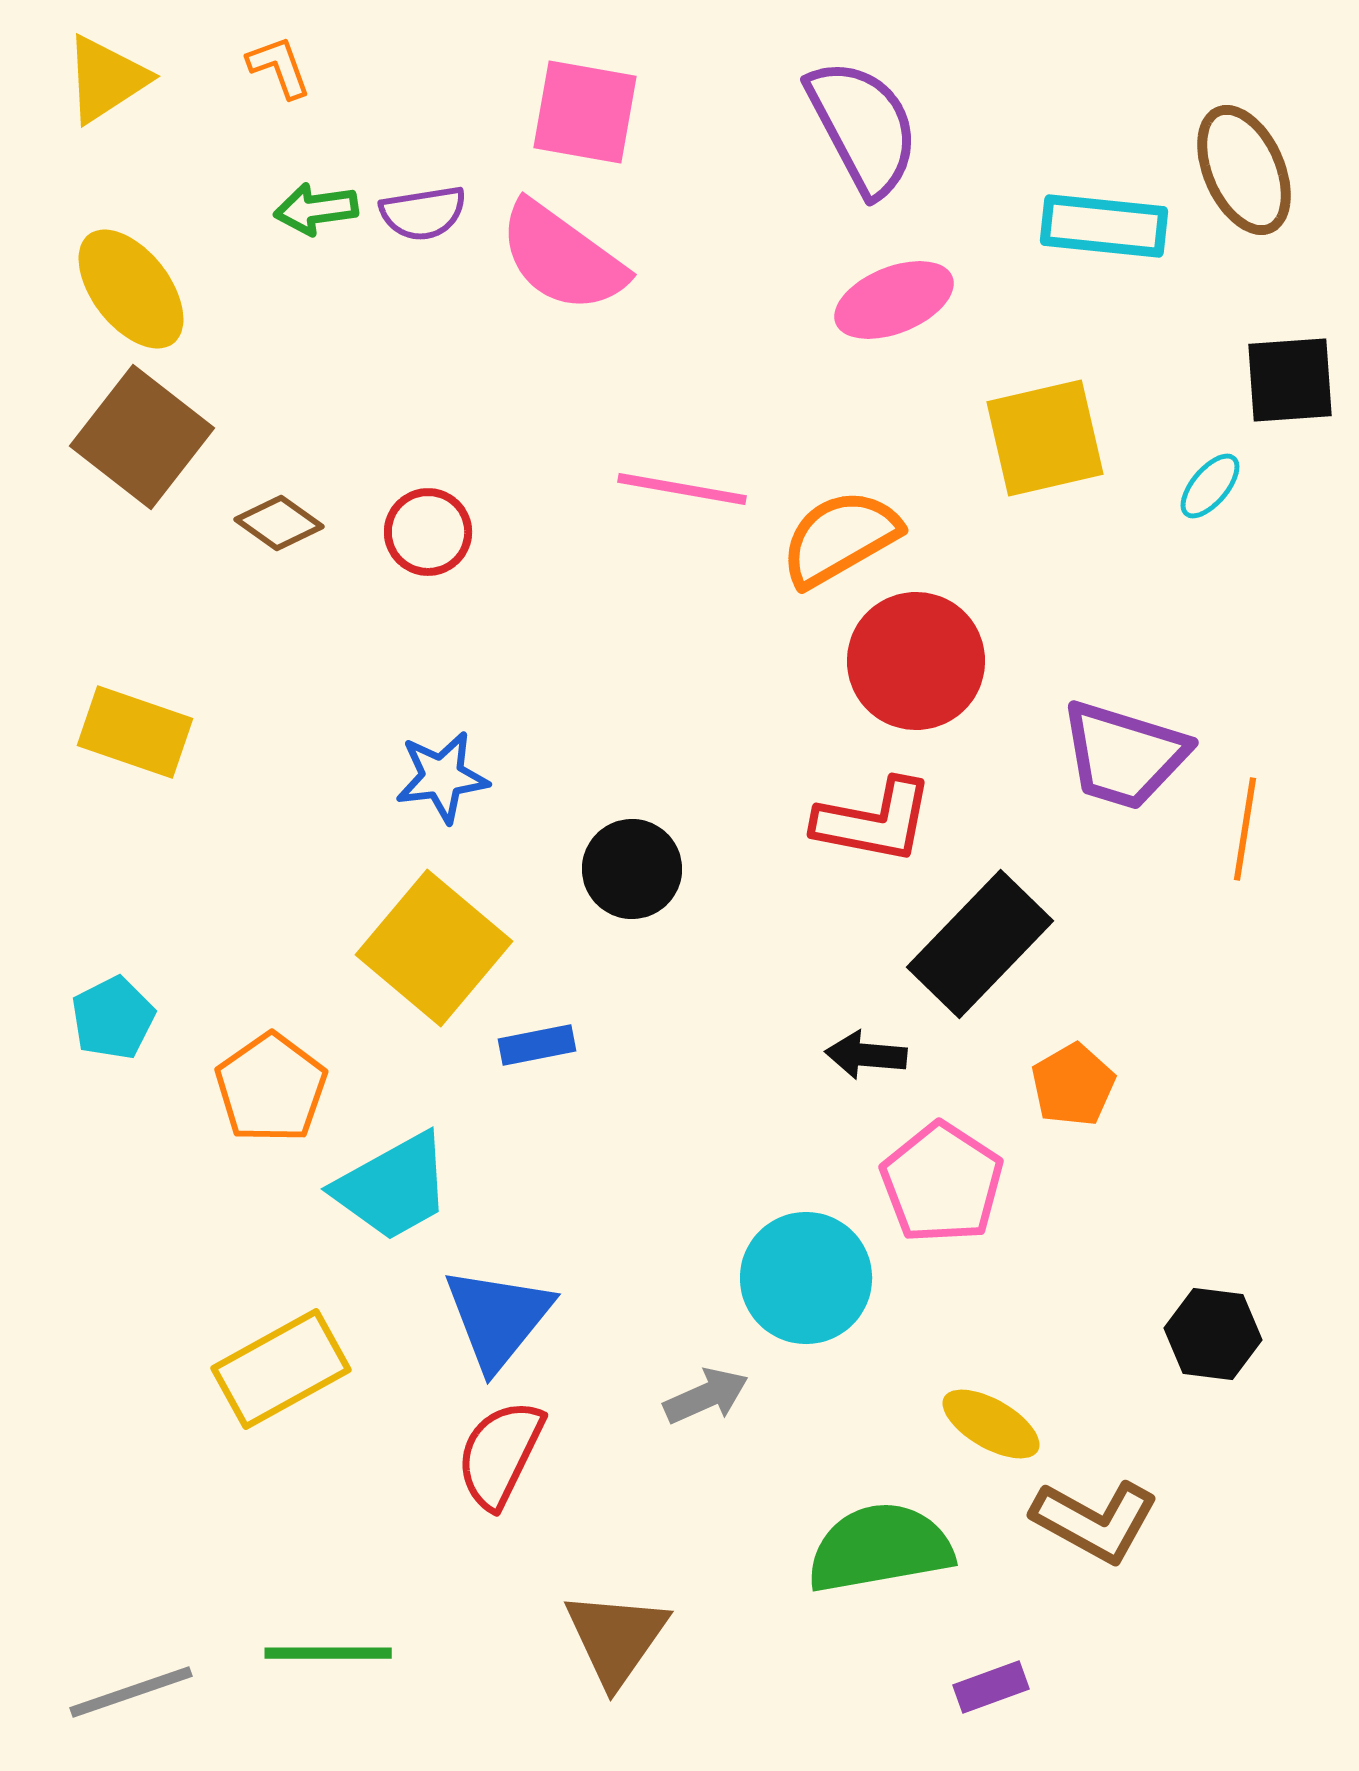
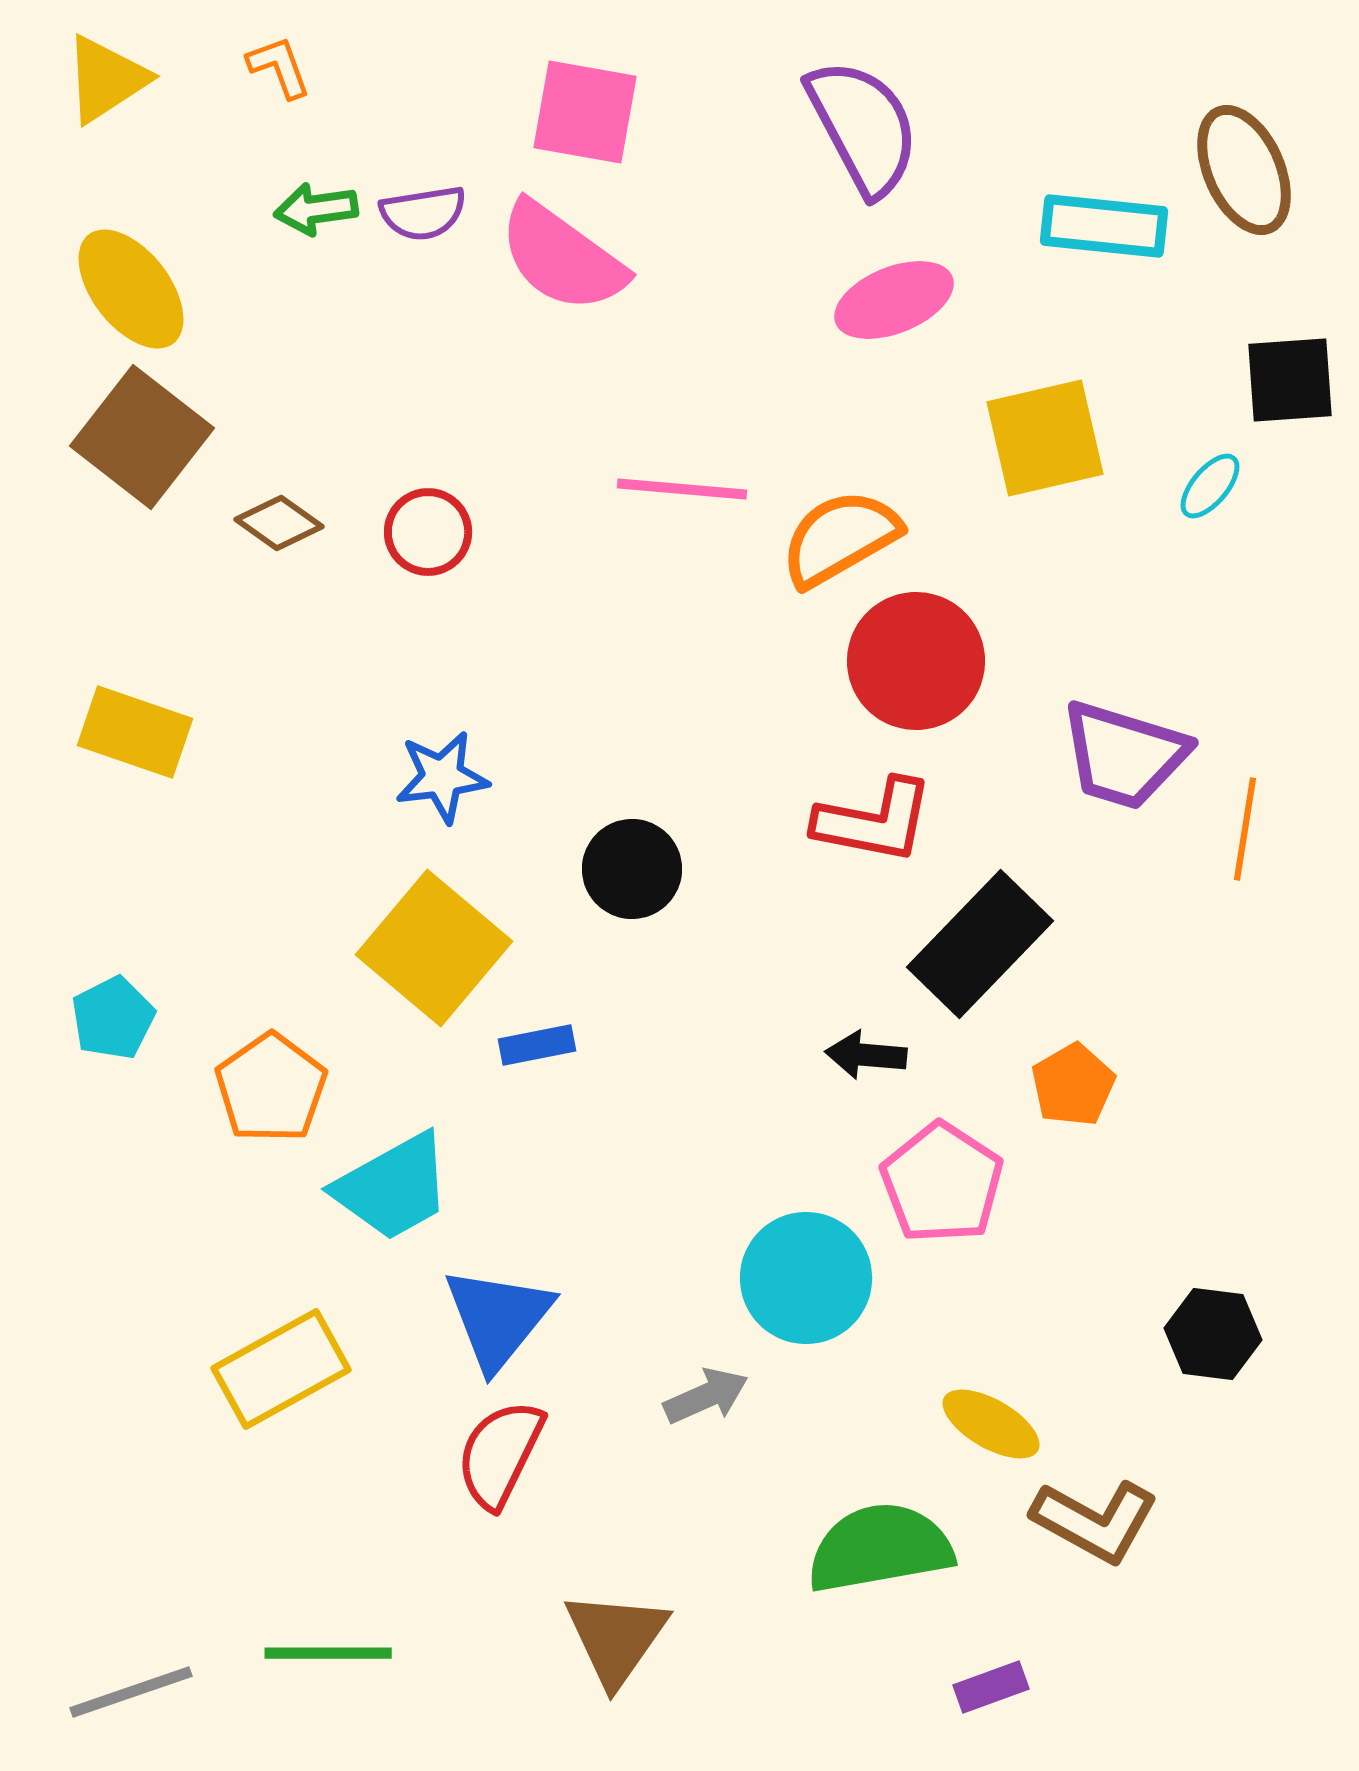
pink line at (682, 489): rotated 5 degrees counterclockwise
